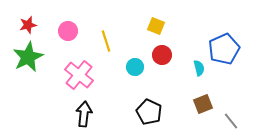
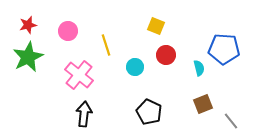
yellow line: moved 4 px down
blue pentagon: rotated 28 degrees clockwise
red circle: moved 4 px right
